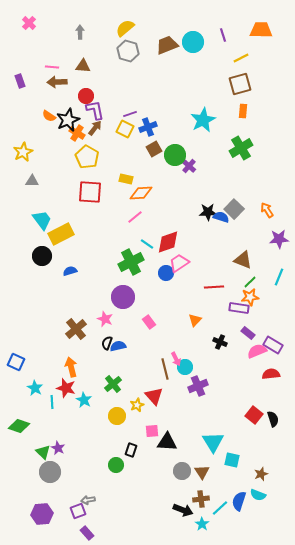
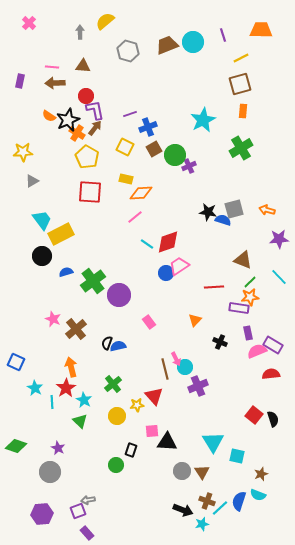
yellow semicircle at (125, 28): moved 20 px left, 7 px up
purple rectangle at (20, 81): rotated 32 degrees clockwise
brown arrow at (57, 82): moved 2 px left, 1 px down
yellow square at (125, 129): moved 18 px down
yellow star at (23, 152): rotated 24 degrees clockwise
purple cross at (189, 166): rotated 24 degrees clockwise
gray triangle at (32, 181): rotated 32 degrees counterclockwise
gray square at (234, 209): rotated 30 degrees clockwise
orange arrow at (267, 210): rotated 42 degrees counterclockwise
black star at (208, 212): rotated 12 degrees clockwise
blue semicircle at (221, 217): moved 2 px right, 3 px down
green cross at (131, 262): moved 38 px left, 19 px down; rotated 10 degrees counterclockwise
pink trapezoid at (179, 263): moved 3 px down
blue semicircle at (70, 271): moved 4 px left, 1 px down
cyan line at (279, 277): rotated 66 degrees counterclockwise
purple circle at (123, 297): moved 4 px left, 2 px up
pink star at (105, 319): moved 52 px left
purple rectangle at (248, 333): rotated 40 degrees clockwise
red star at (66, 388): rotated 24 degrees clockwise
yellow star at (137, 405): rotated 16 degrees clockwise
green diamond at (19, 426): moved 3 px left, 20 px down
green triangle at (43, 452): moved 37 px right, 31 px up
cyan square at (232, 460): moved 5 px right, 4 px up
brown cross at (201, 499): moved 6 px right, 2 px down; rotated 28 degrees clockwise
cyan star at (202, 524): rotated 24 degrees clockwise
